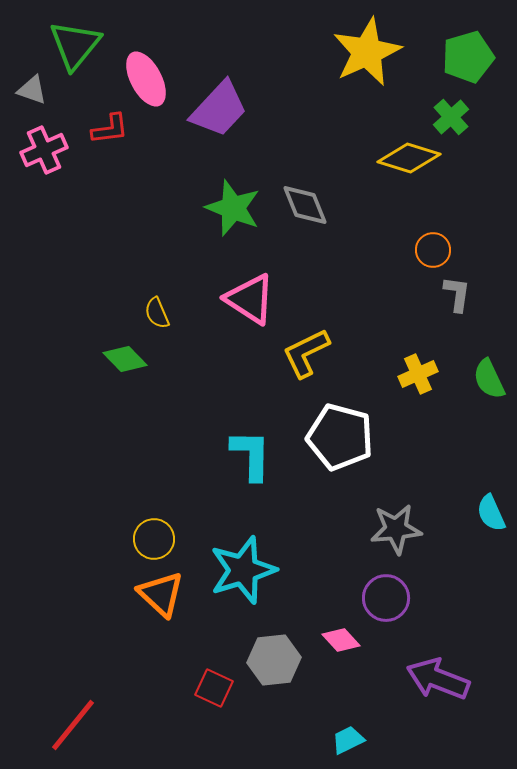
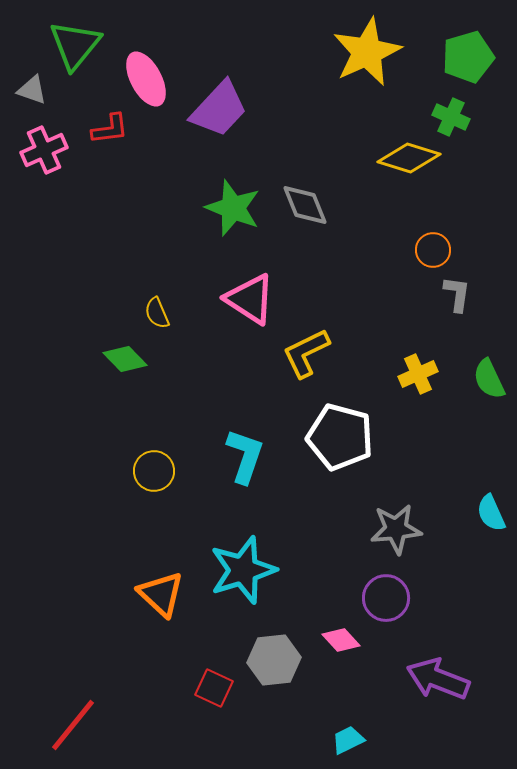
green cross: rotated 24 degrees counterclockwise
cyan L-shape: moved 6 px left, 1 px down; rotated 18 degrees clockwise
yellow circle: moved 68 px up
